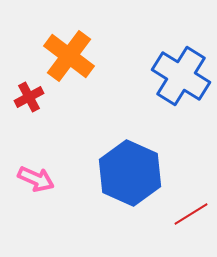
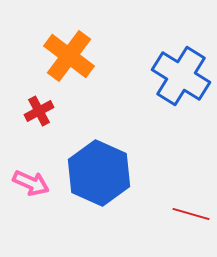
red cross: moved 10 px right, 14 px down
blue hexagon: moved 31 px left
pink arrow: moved 5 px left, 4 px down
red line: rotated 48 degrees clockwise
